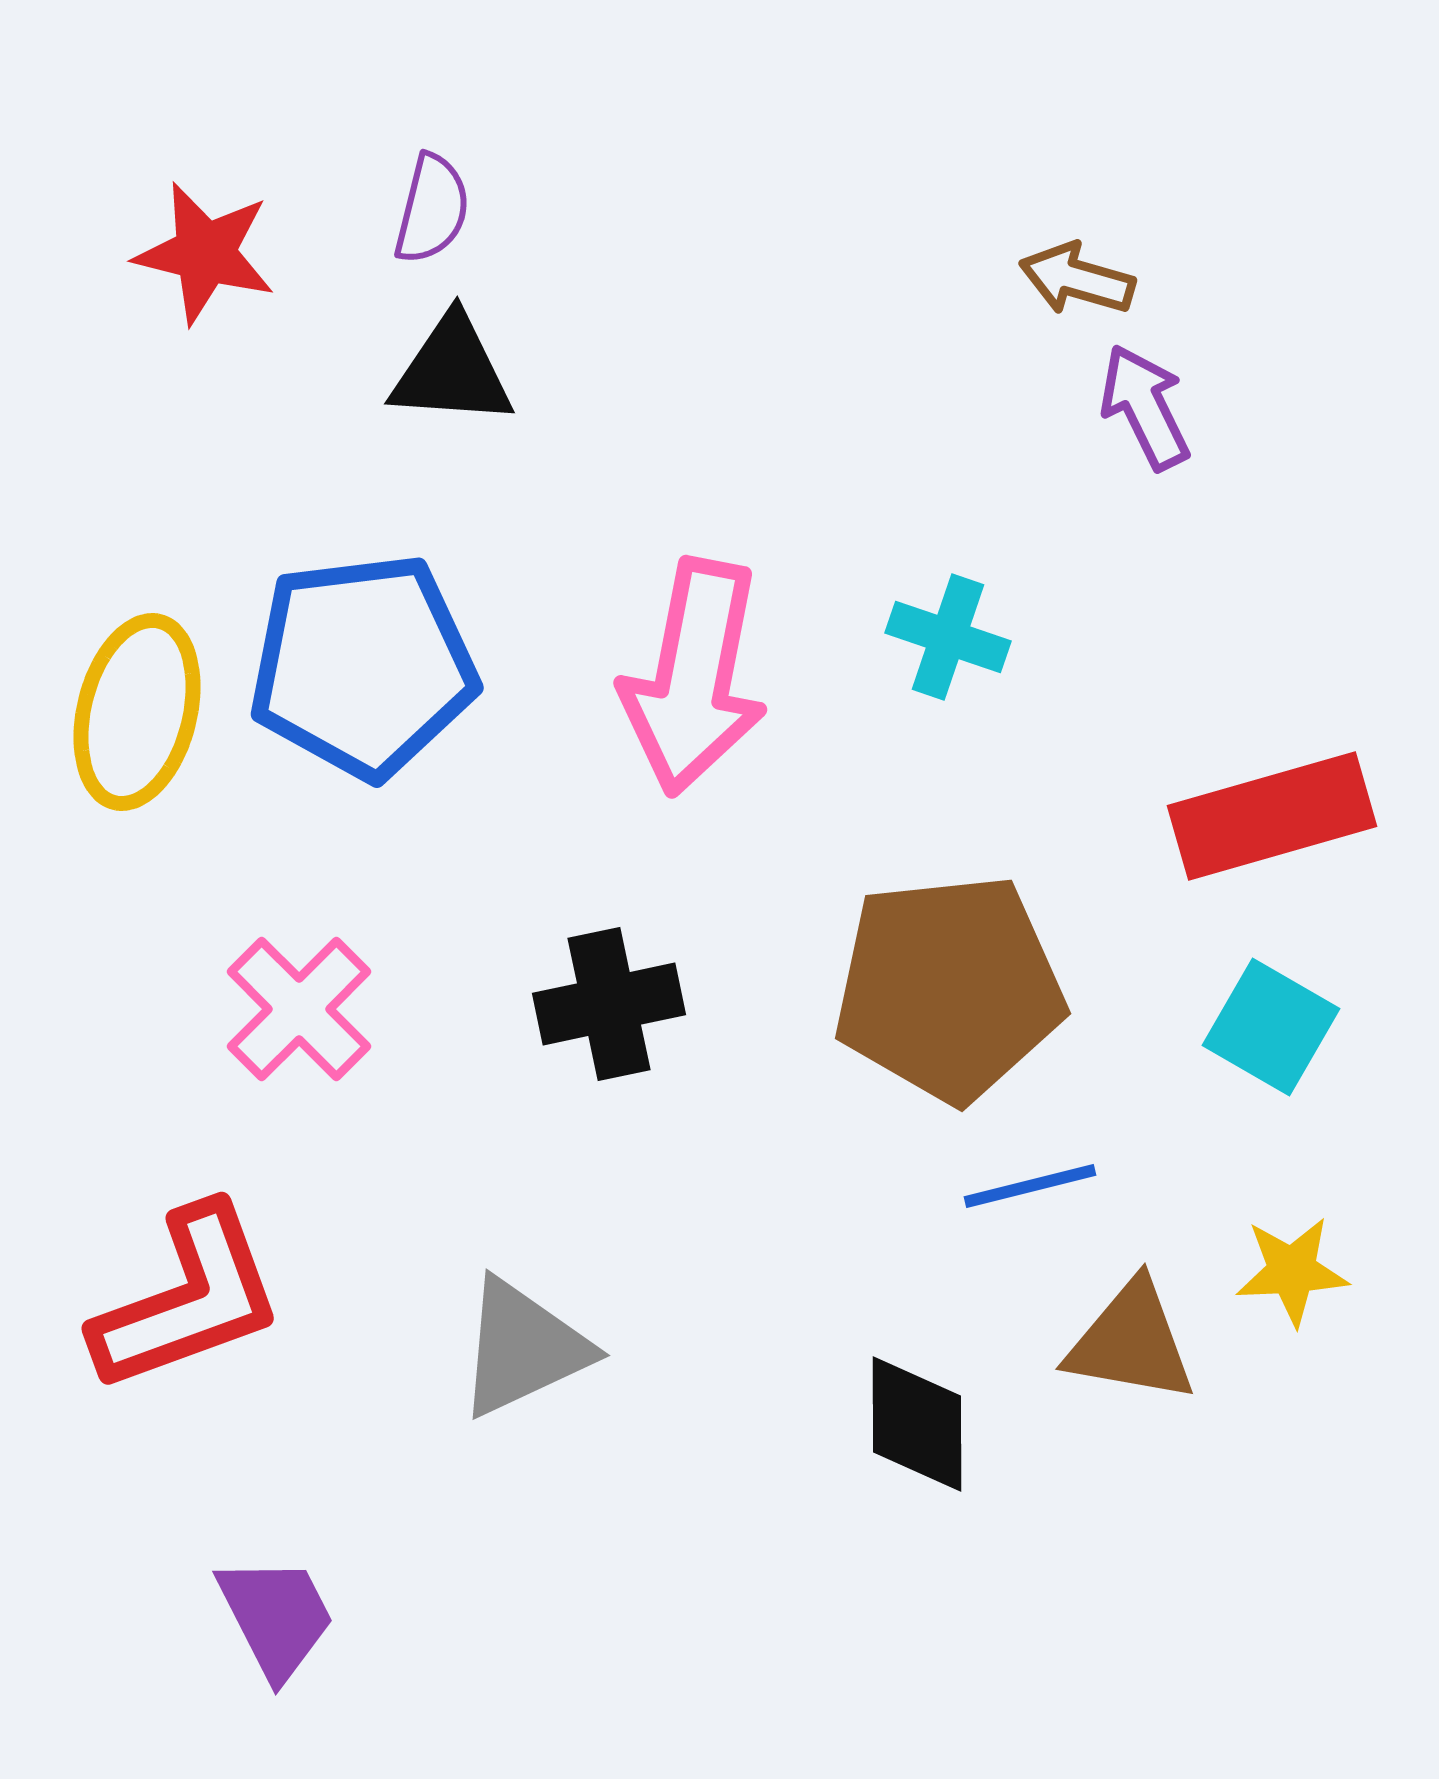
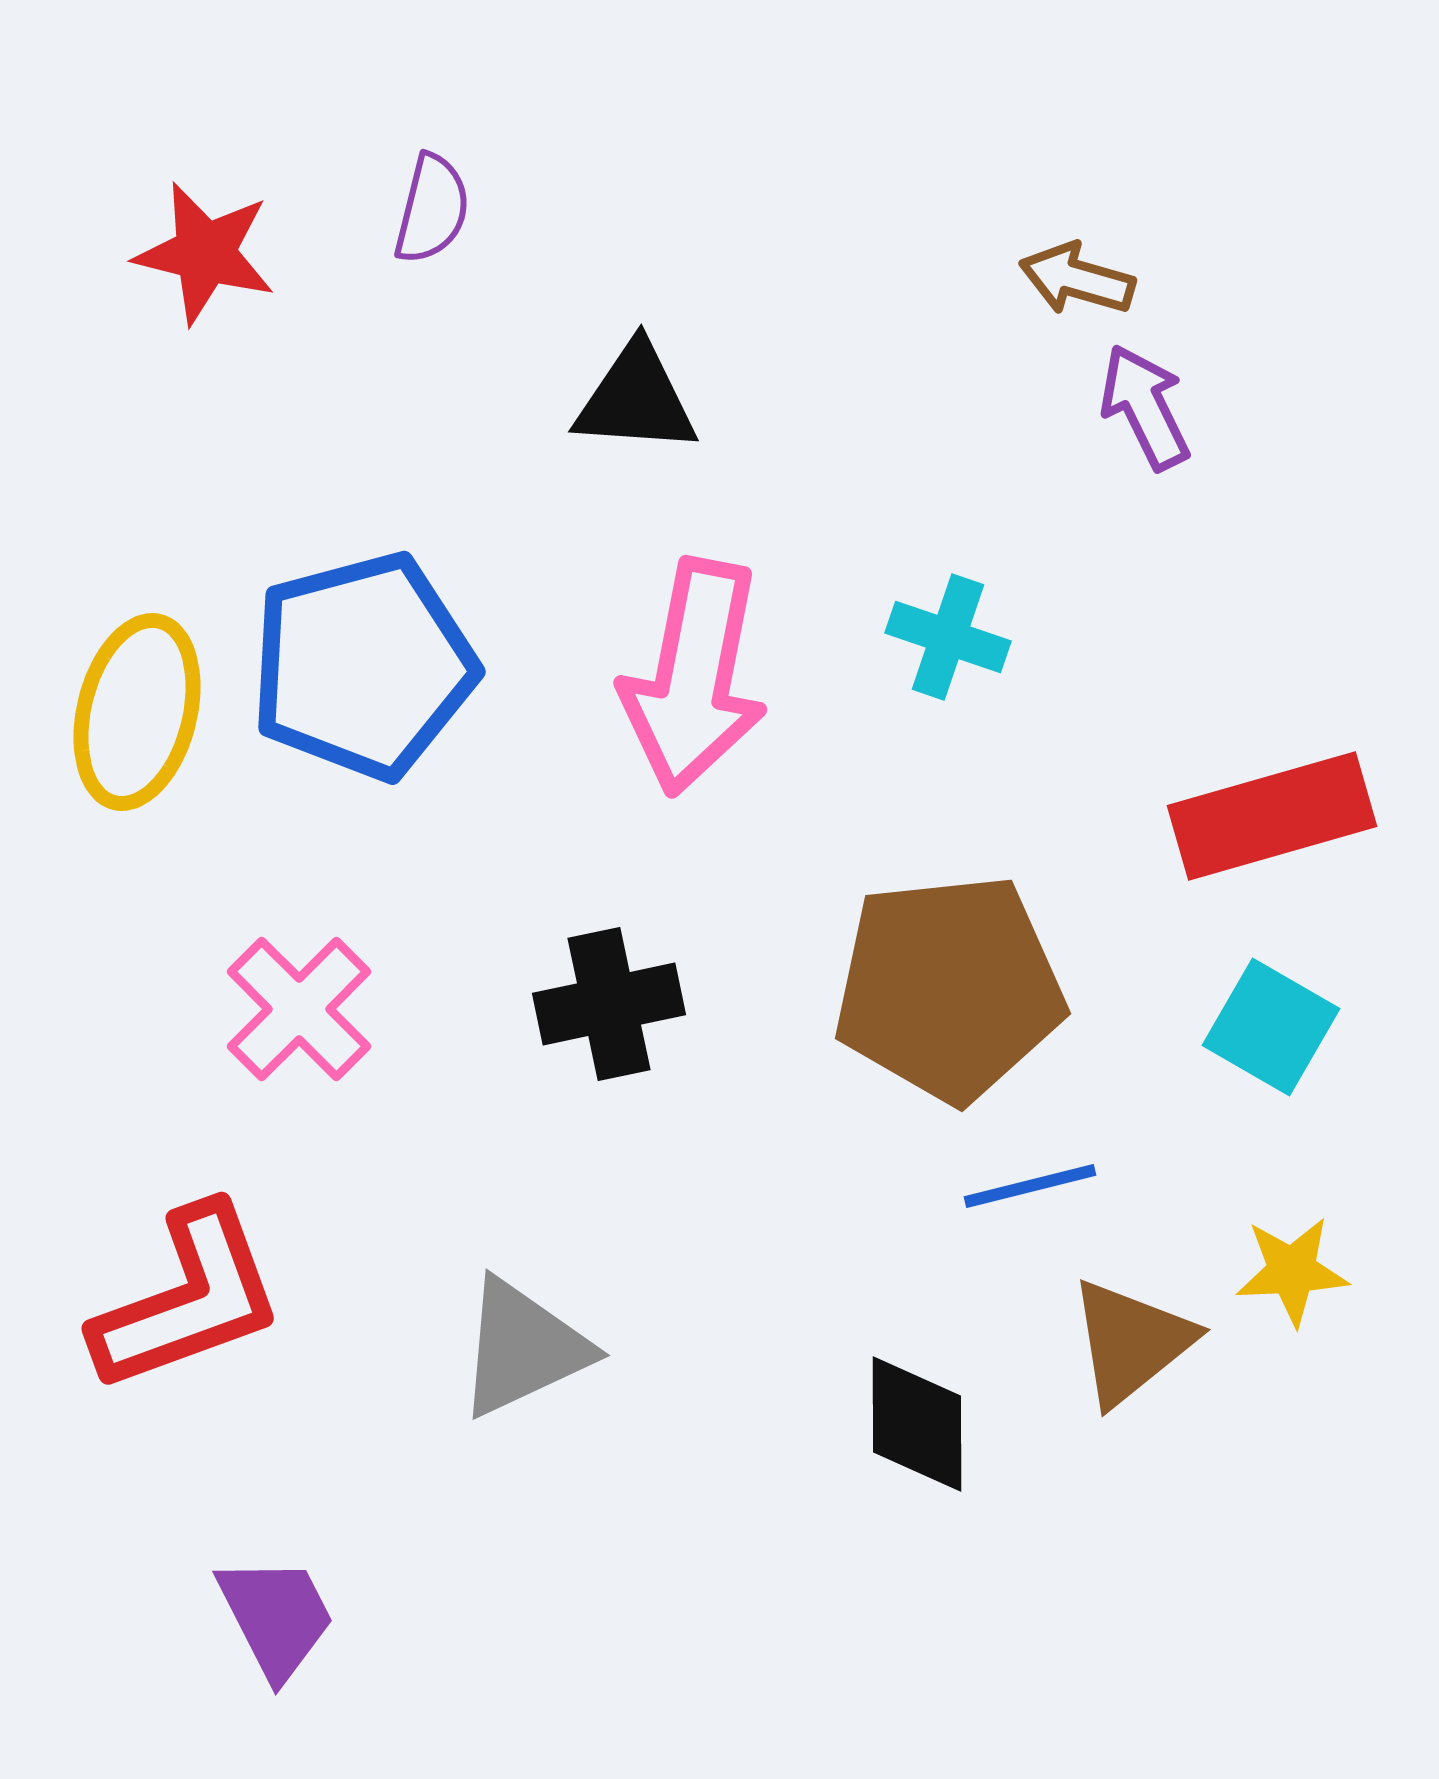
black triangle: moved 184 px right, 28 px down
blue pentagon: rotated 8 degrees counterclockwise
brown triangle: rotated 49 degrees counterclockwise
